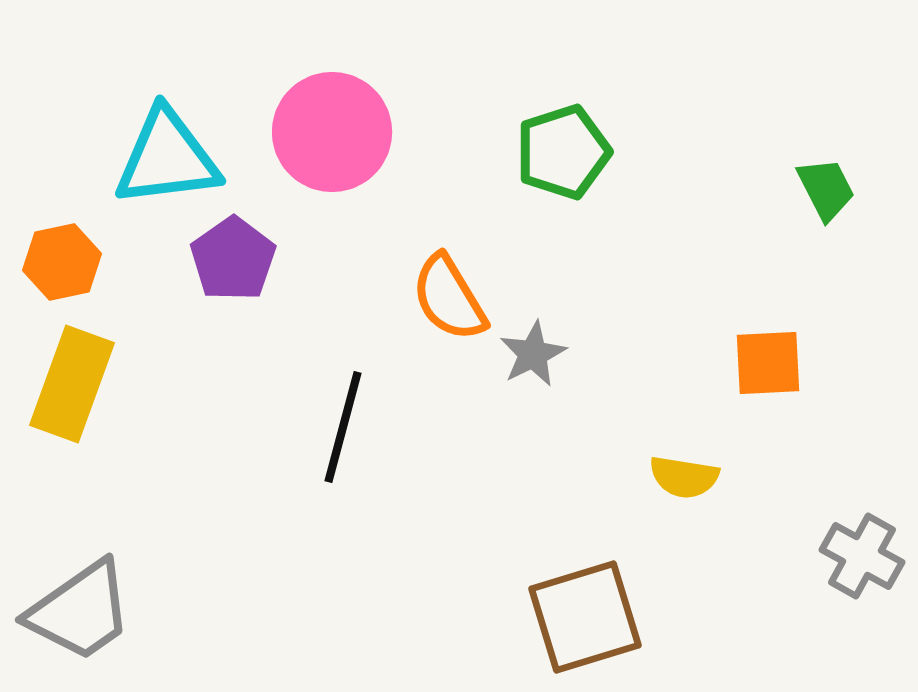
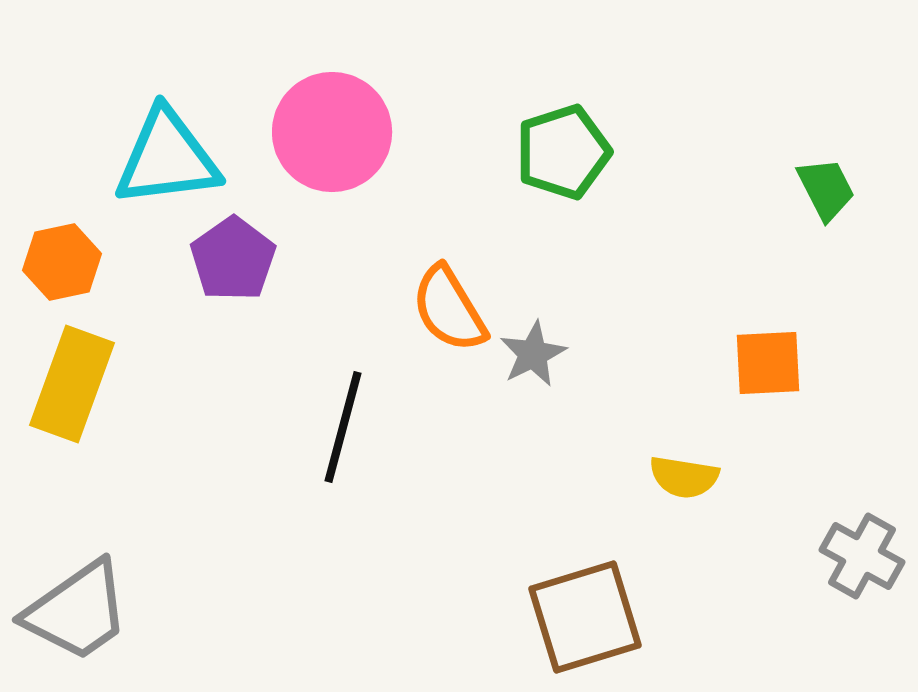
orange semicircle: moved 11 px down
gray trapezoid: moved 3 px left
